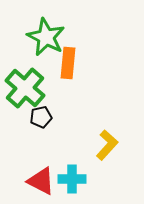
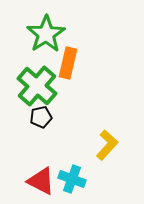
green star: moved 3 px up; rotated 12 degrees clockwise
orange rectangle: rotated 8 degrees clockwise
green cross: moved 12 px right, 2 px up
cyan cross: rotated 20 degrees clockwise
